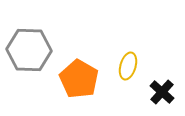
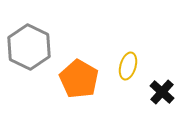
gray hexagon: moved 3 px up; rotated 24 degrees clockwise
